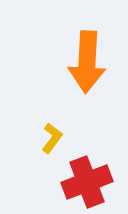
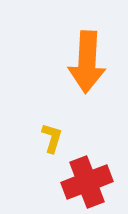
yellow L-shape: rotated 20 degrees counterclockwise
